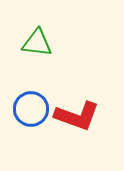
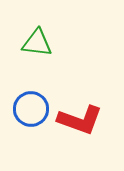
red L-shape: moved 3 px right, 4 px down
